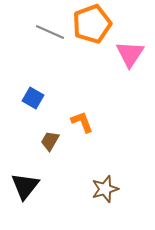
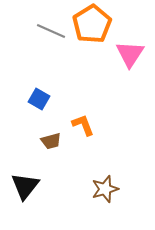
orange pentagon: rotated 12 degrees counterclockwise
gray line: moved 1 px right, 1 px up
blue square: moved 6 px right, 1 px down
orange L-shape: moved 1 px right, 3 px down
brown trapezoid: moved 1 px right; rotated 135 degrees counterclockwise
